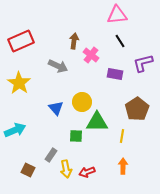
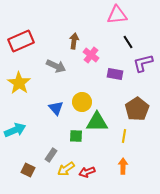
black line: moved 8 px right, 1 px down
gray arrow: moved 2 px left
yellow line: moved 2 px right
yellow arrow: rotated 66 degrees clockwise
